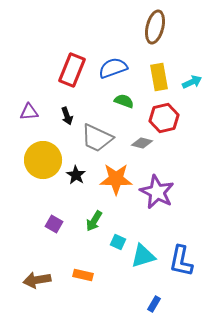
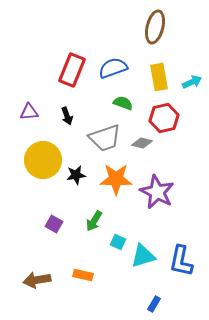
green semicircle: moved 1 px left, 2 px down
gray trapezoid: moved 8 px right; rotated 44 degrees counterclockwise
black star: rotated 30 degrees clockwise
